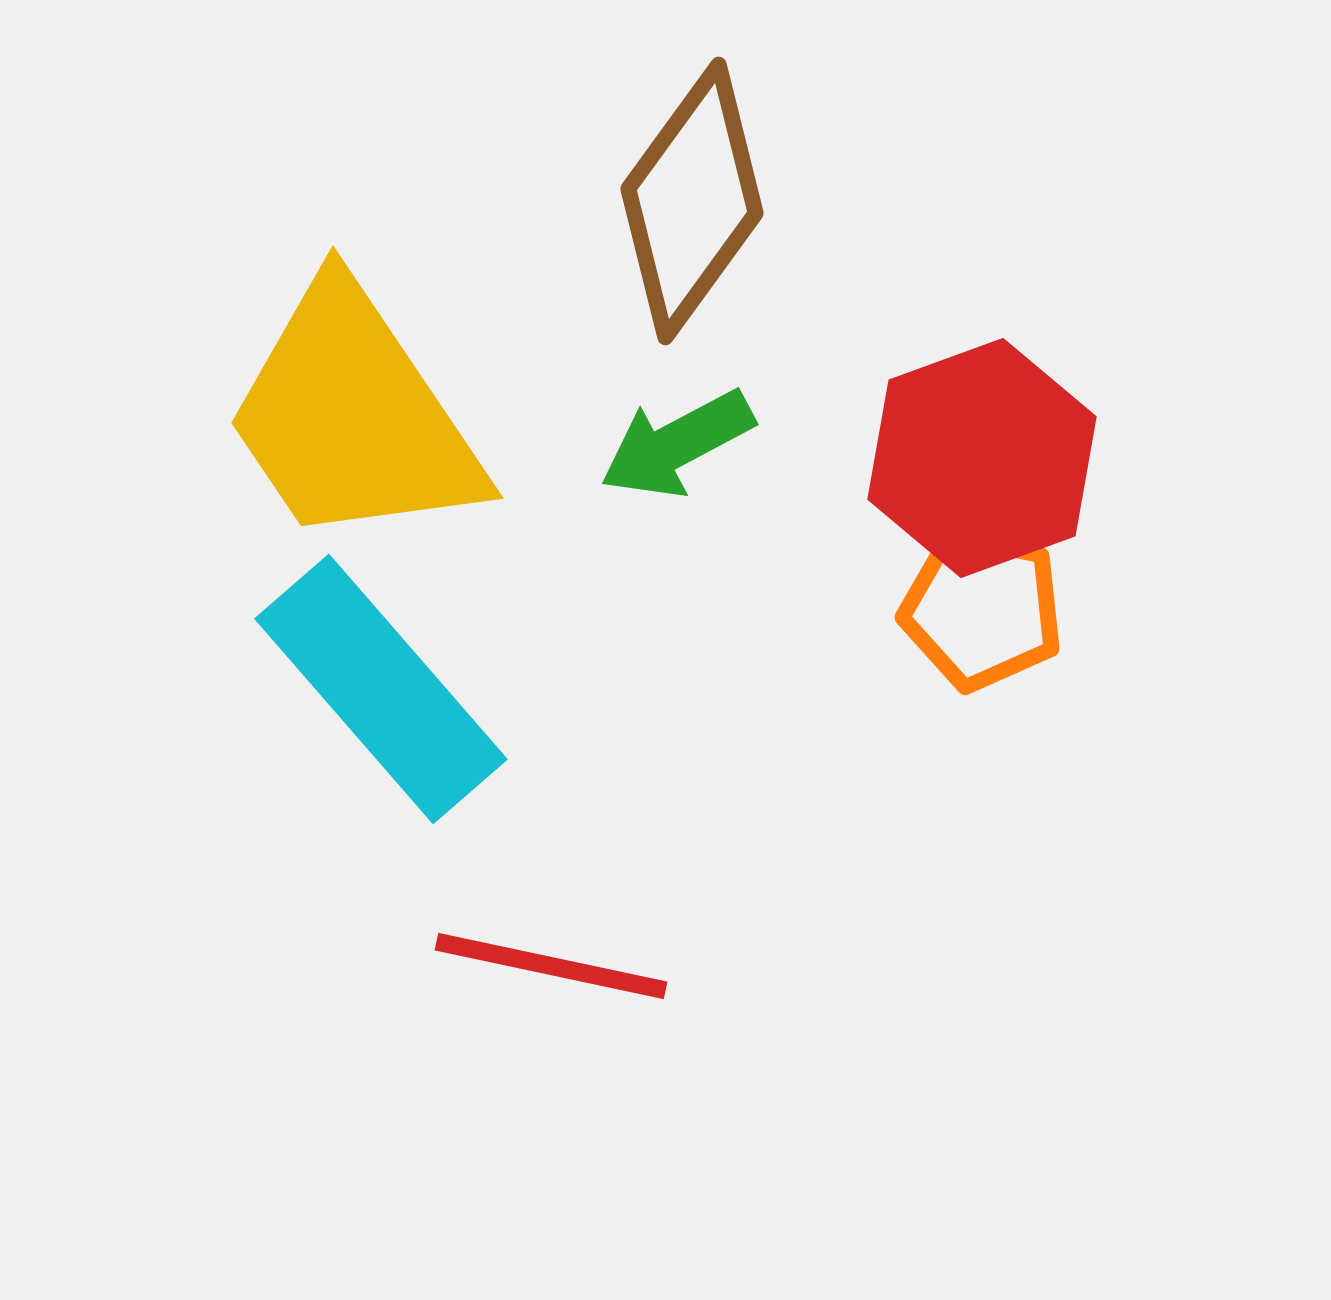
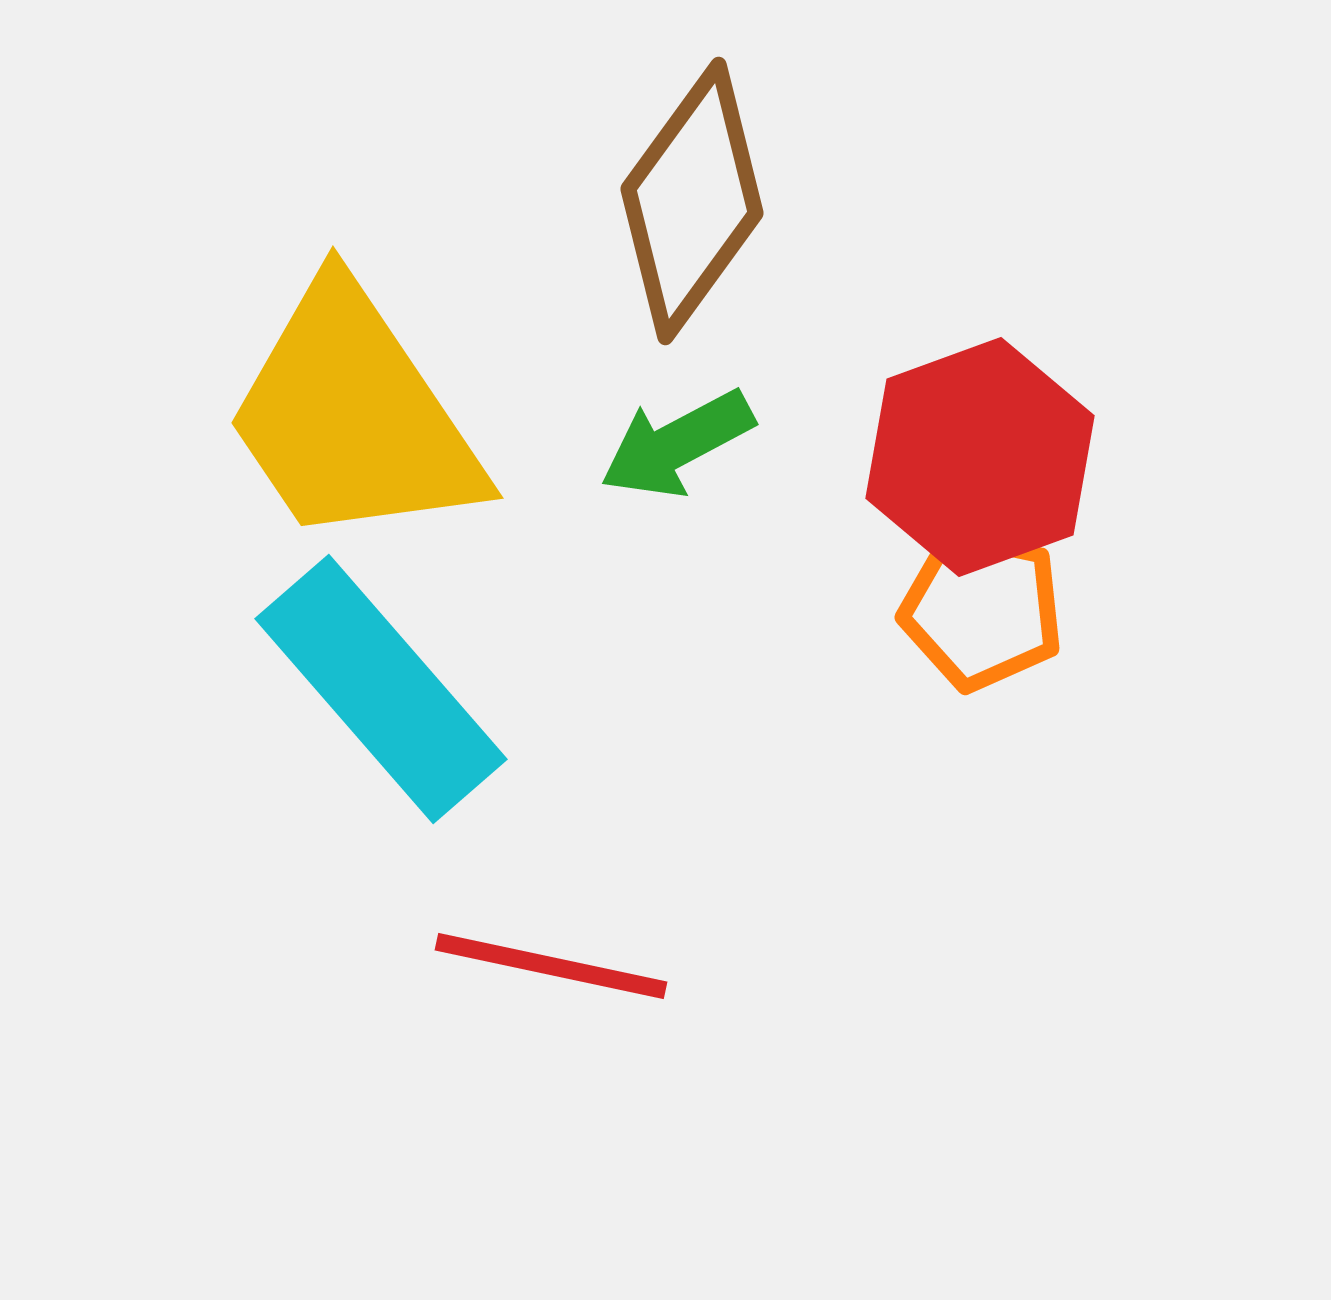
red hexagon: moved 2 px left, 1 px up
